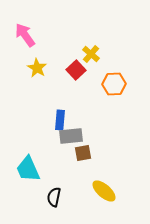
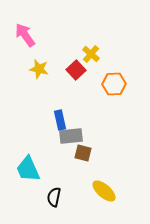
yellow star: moved 2 px right, 1 px down; rotated 18 degrees counterclockwise
blue rectangle: rotated 18 degrees counterclockwise
brown square: rotated 24 degrees clockwise
